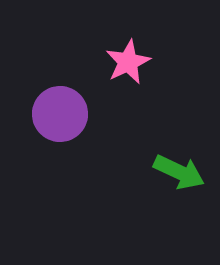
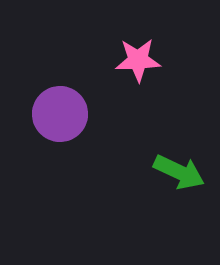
pink star: moved 10 px right, 2 px up; rotated 24 degrees clockwise
